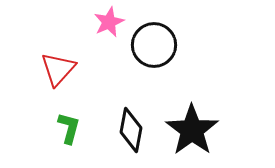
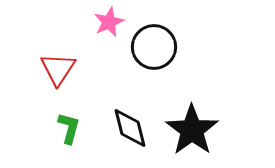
black circle: moved 2 px down
red triangle: rotated 9 degrees counterclockwise
black diamond: moved 1 px left, 2 px up; rotated 24 degrees counterclockwise
